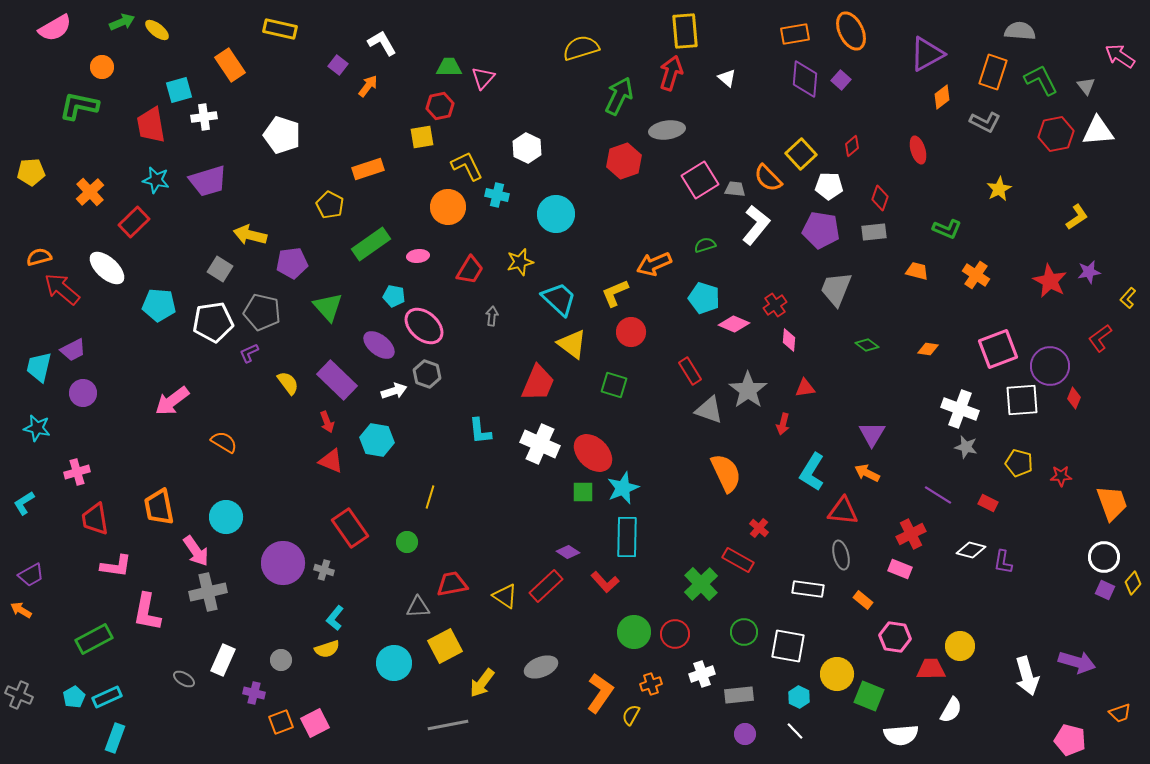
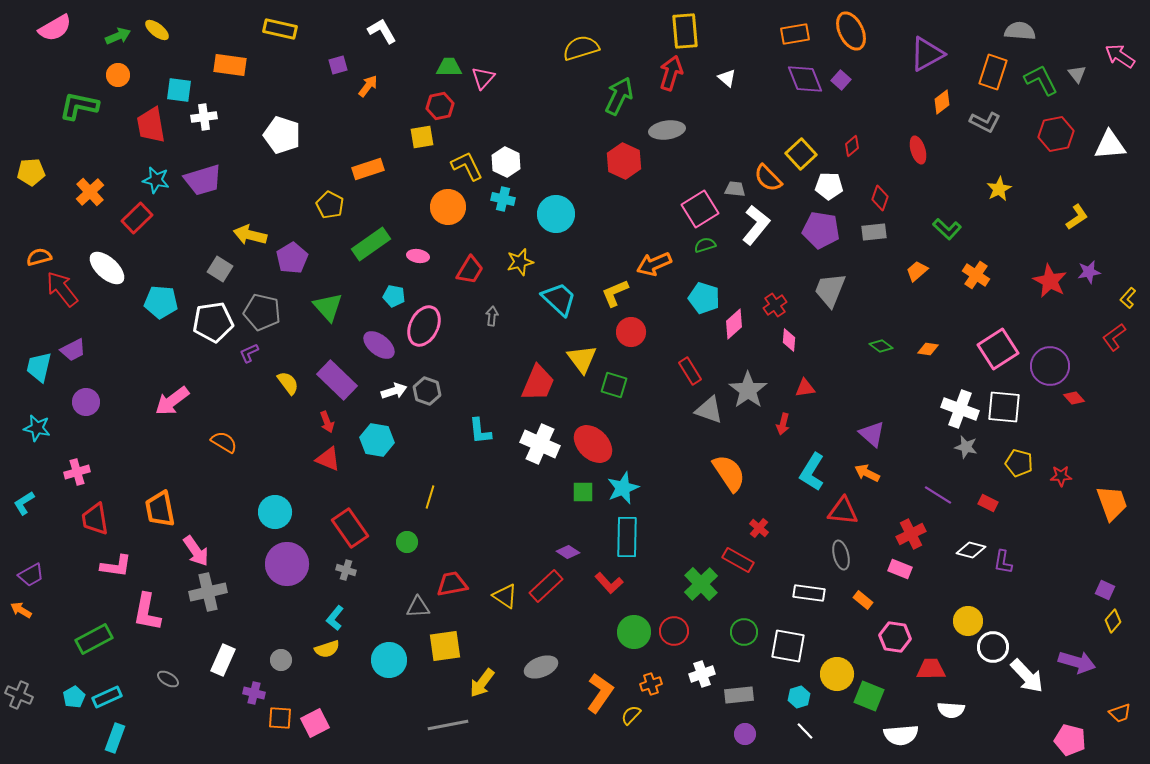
green arrow at (122, 22): moved 4 px left, 14 px down
white L-shape at (382, 43): moved 12 px up
orange rectangle at (230, 65): rotated 48 degrees counterclockwise
purple square at (338, 65): rotated 36 degrees clockwise
orange circle at (102, 67): moved 16 px right, 8 px down
purple diamond at (805, 79): rotated 27 degrees counterclockwise
gray triangle at (1086, 86): moved 9 px left, 12 px up
cyan square at (179, 90): rotated 24 degrees clockwise
orange diamond at (942, 97): moved 5 px down
white triangle at (1098, 131): moved 12 px right, 14 px down
white hexagon at (527, 148): moved 21 px left, 14 px down
red hexagon at (624, 161): rotated 16 degrees counterclockwise
pink square at (700, 180): moved 29 px down
purple trapezoid at (208, 181): moved 5 px left, 1 px up
cyan cross at (497, 195): moved 6 px right, 4 px down
red rectangle at (134, 222): moved 3 px right, 4 px up
green L-shape at (947, 229): rotated 20 degrees clockwise
pink ellipse at (418, 256): rotated 15 degrees clockwise
purple pentagon at (292, 263): moved 5 px up; rotated 24 degrees counterclockwise
orange trapezoid at (917, 271): rotated 55 degrees counterclockwise
red arrow at (62, 289): rotated 12 degrees clockwise
gray trapezoid at (836, 289): moved 6 px left, 1 px down
cyan pentagon at (159, 305): moved 2 px right, 3 px up
pink diamond at (734, 324): rotated 64 degrees counterclockwise
pink ellipse at (424, 326): rotated 75 degrees clockwise
red L-shape at (1100, 338): moved 14 px right, 1 px up
yellow triangle at (572, 344): moved 10 px right, 15 px down; rotated 16 degrees clockwise
green diamond at (867, 345): moved 14 px right, 1 px down
pink square at (998, 349): rotated 12 degrees counterclockwise
gray hexagon at (427, 374): moved 17 px down
purple circle at (83, 393): moved 3 px right, 9 px down
red diamond at (1074, 398): rotated 65 degrees counterclockwise
white square at (1022, 400): moved 18 px left, 7 px down; rotated 9 degrees clockwise
purple triangle at (872, 434): rotated 20 degrees counterclockwise
red ellipse at (593, 453): moved 9 px up
red triangle at (331, 461): moved 3 px left, 2 px up
orange semicircle at (726, 473): moved 3 px right; rotated 9 degrees counterclockwise
orange trapezoid at (159, 507): moved 1 px right, 2 px down
cyan circle at (226, 517): moved 49 px right, 5 px up
white circle at (1104, 557): moved 111 px left, 90 px down
purple circle at (283, 563): moved 4 px right, 1 px down
gray cross at (324, 570): moved 22 px right
red L-shape at (605, 582): moved 4 px right, 1 px down
yellow diamond at (1133, 583): moved 20 px left, 38 px down
white rectangle at (808, 589): moved 1 px right, 4 px down
red circle at (675, 634): moved 1 px left, 3 px up
yellow square at (445, 646): rotated 20 degrees clockwise
yellow circle at (960, 646): moved 8 px right, 25 px up
cyan circle at (394, 663): moved 5 px left, 3 px up
white arrow at (1027, 676): rotated 27 degrees counterclockwise
gray ellipse at (184, 679): moved 16 px left
cyan hexagon at (799, 697): rotated 15 degrees clockwise
white semicircle at (951, 710): rotated 64 degrees clockwise
yellow semicircle at (631, 715): rotated 15 degrees clockwise
orange square at (281, 722): moved 1 px left, 4 px up; rotated 25 degrees clockwise
white line at (795, 731): moved 10 px right
